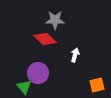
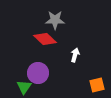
green triangle: rotated 14 degrees clockwise
